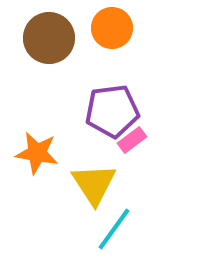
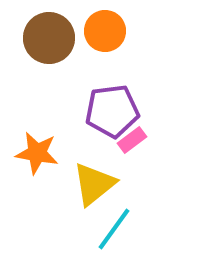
orange circle: moved 7 px left, 3 px down
yellow triangle: rotated 24 degrees clockwise
